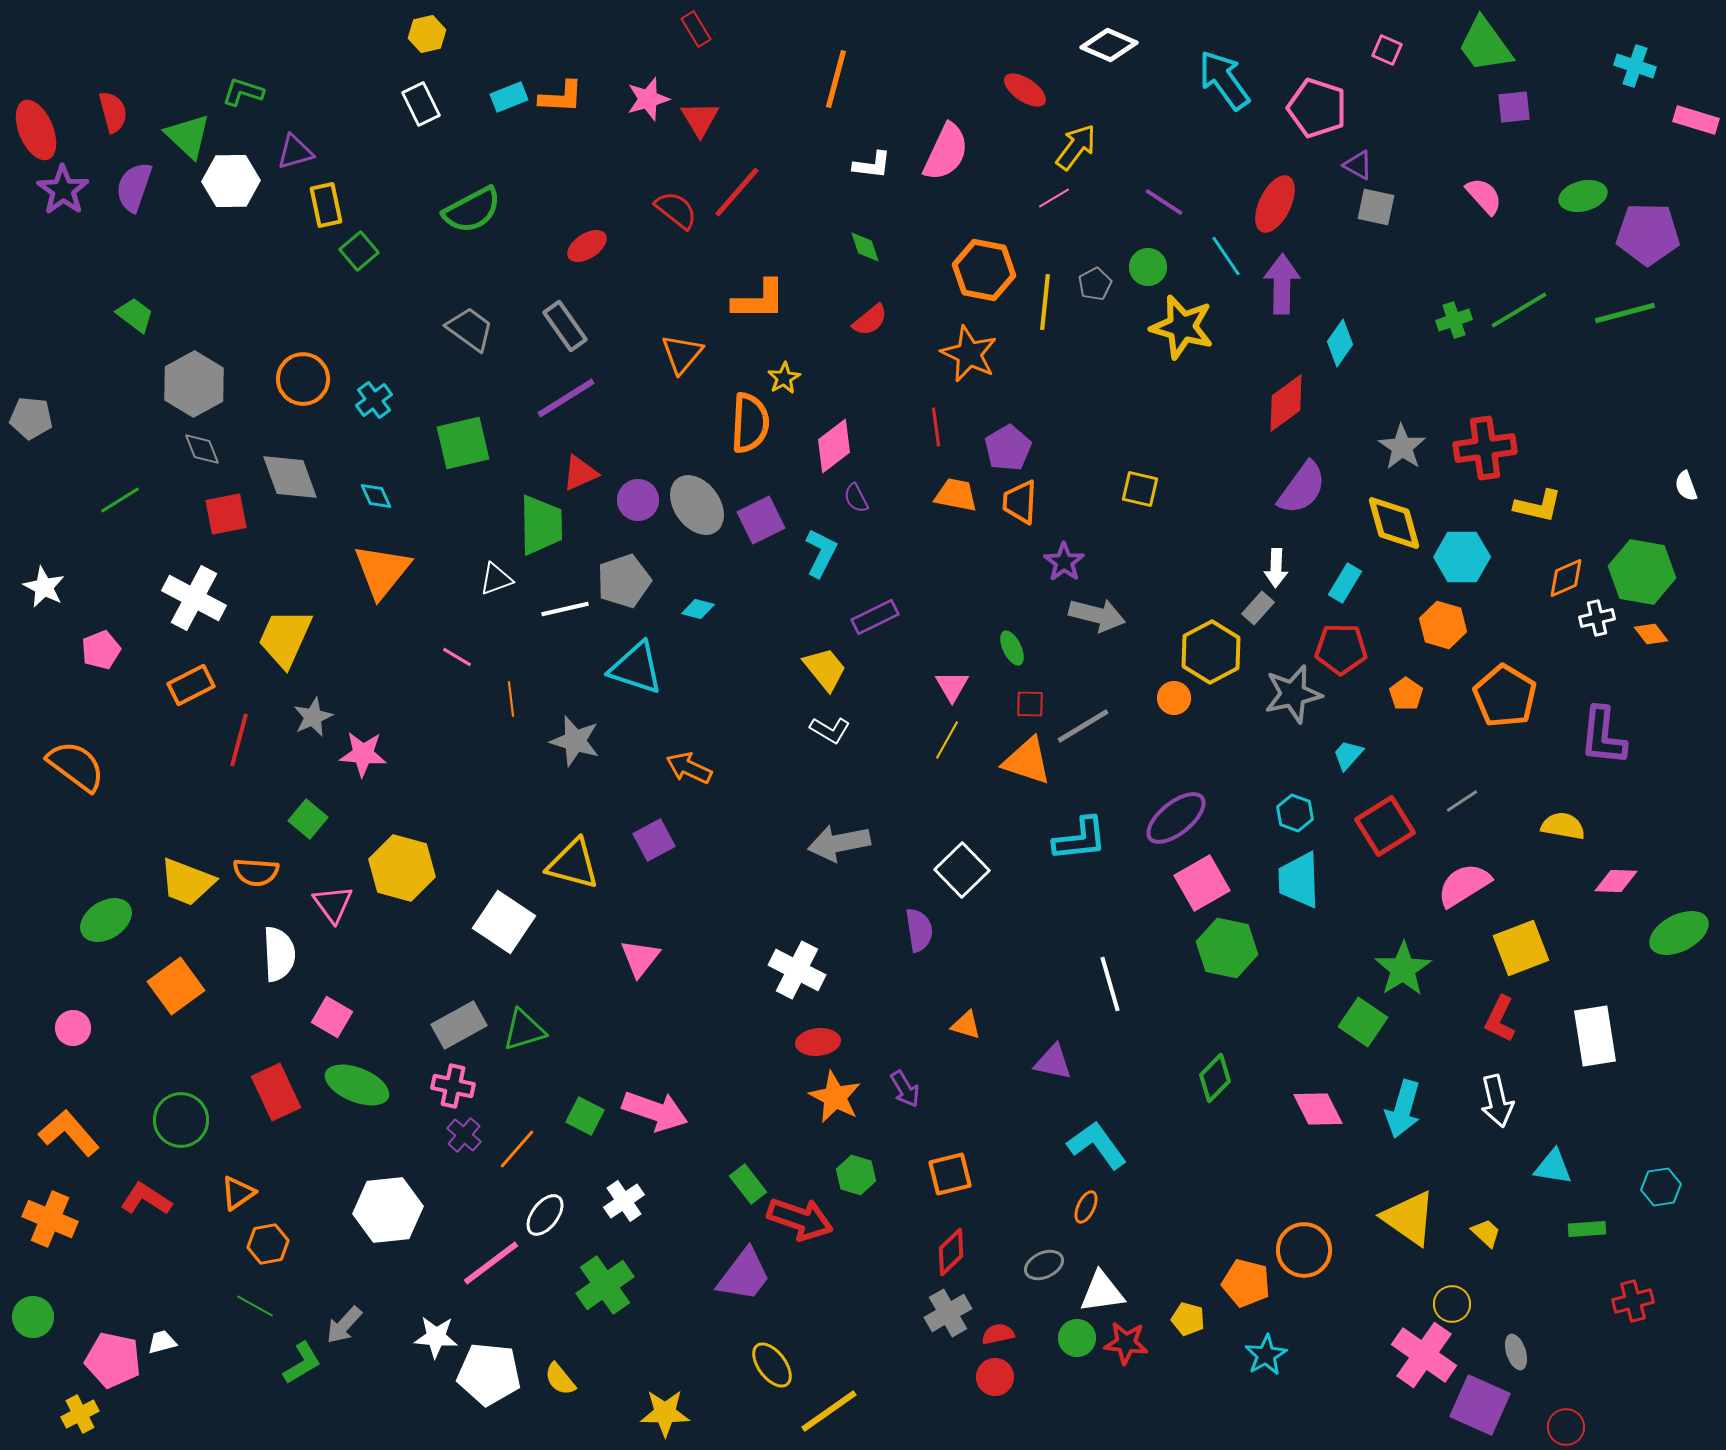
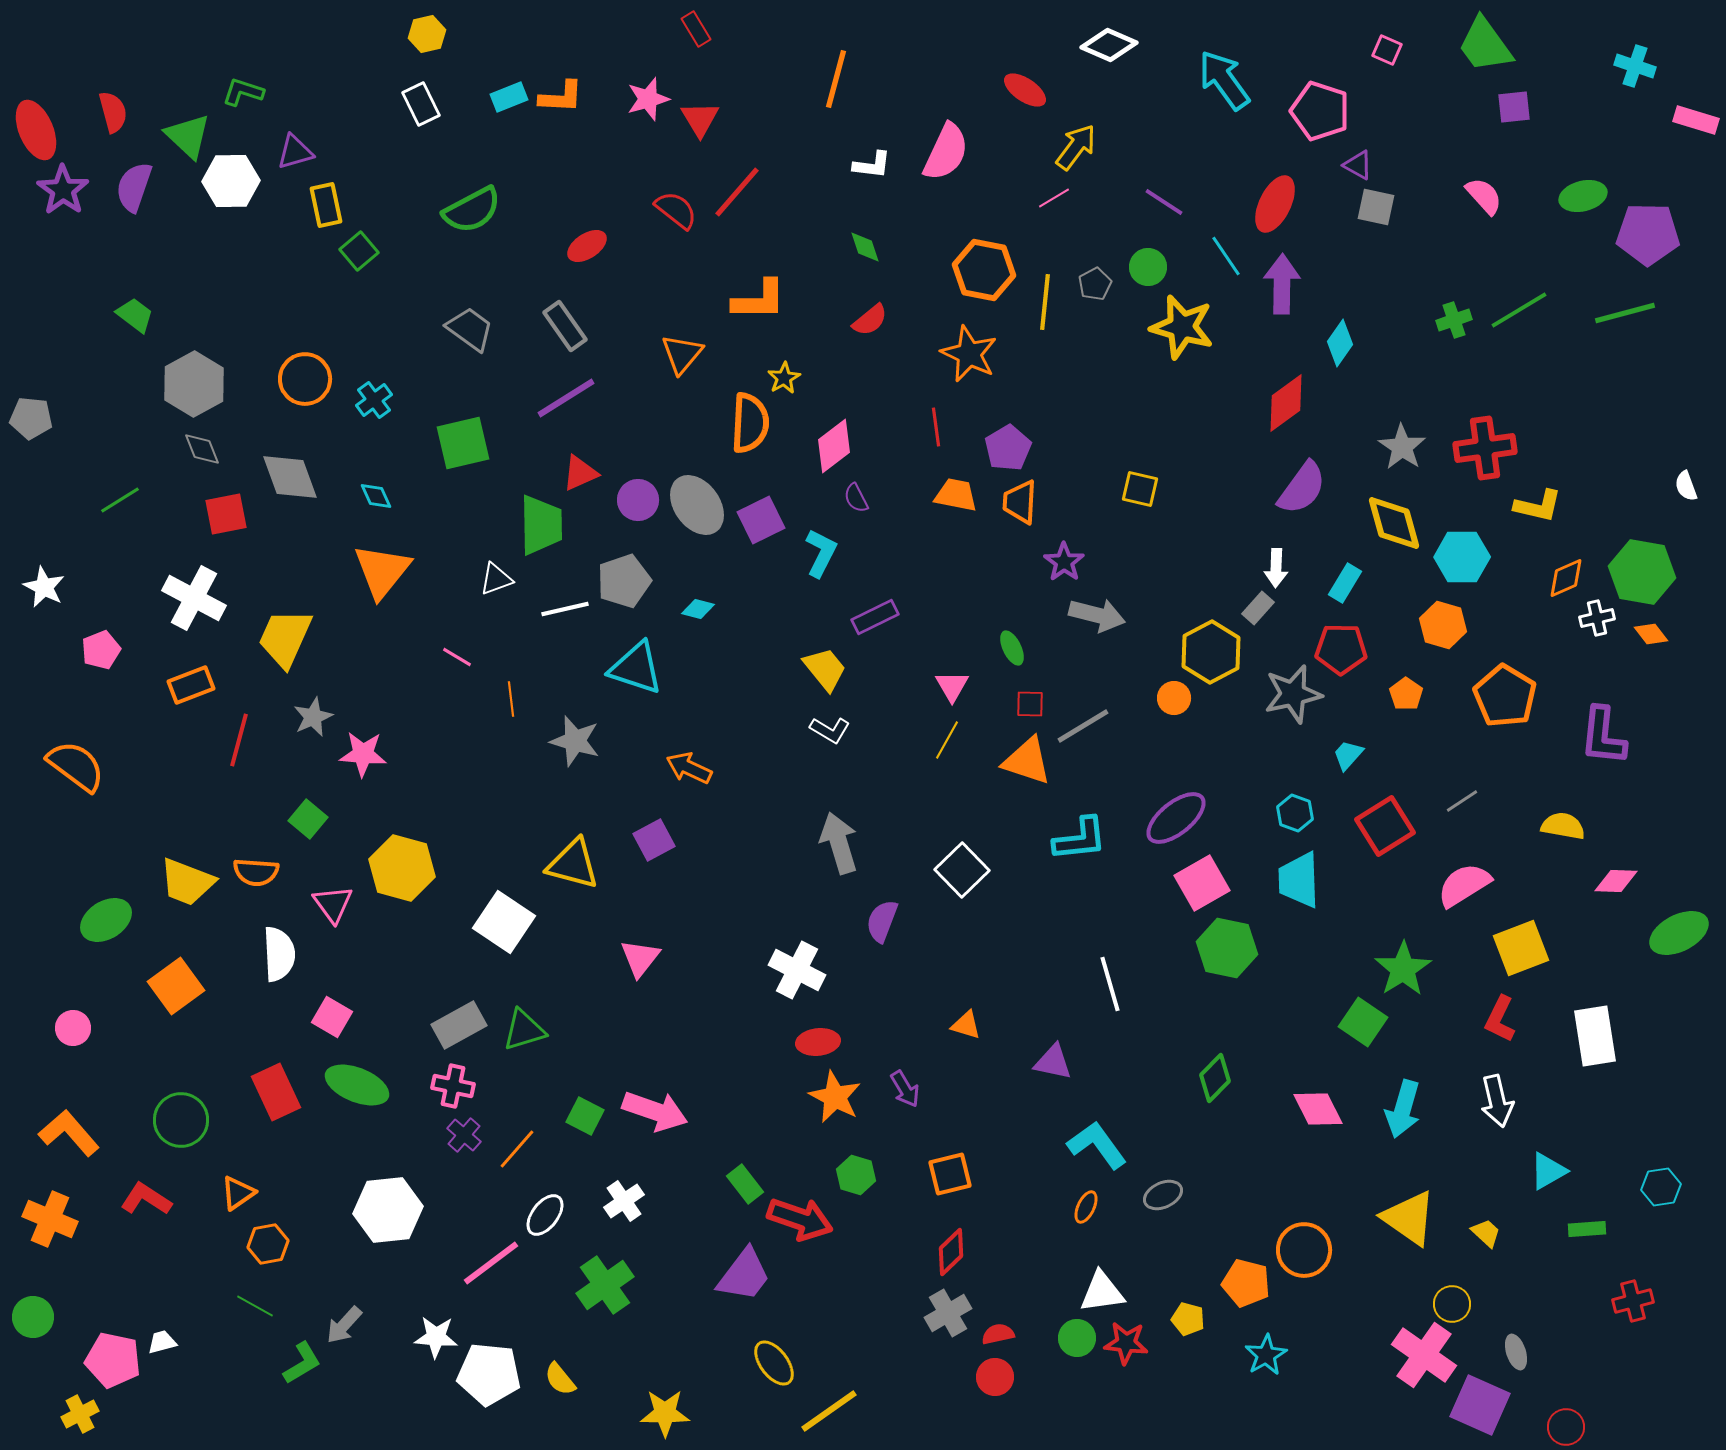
pink pentagon at (1317, 108): moved 3 px right, 3 px down
orange circle at (303, 379): moved 2 px right
orange rectangle at (191, 685): rotated 6 degrees clockwise
gray arrow at (839, 843): rotated 84 degrees clockwise
purple semicircle at (919, 930): moved 37 px left, 9 px up; rotated 150 degrees counterclockwise
cyan triangle at (1553, 1167): moved 5 px left, 4 px down; rotated 39 degrees counterclockwise
green rectangle at (748, 1184): moved 3 px left
gray ellipse at (1044, 1265): moved 119 px right, 70 px up
yellow ellipse at (772, 1365): moved 2 px right, 2 px up
